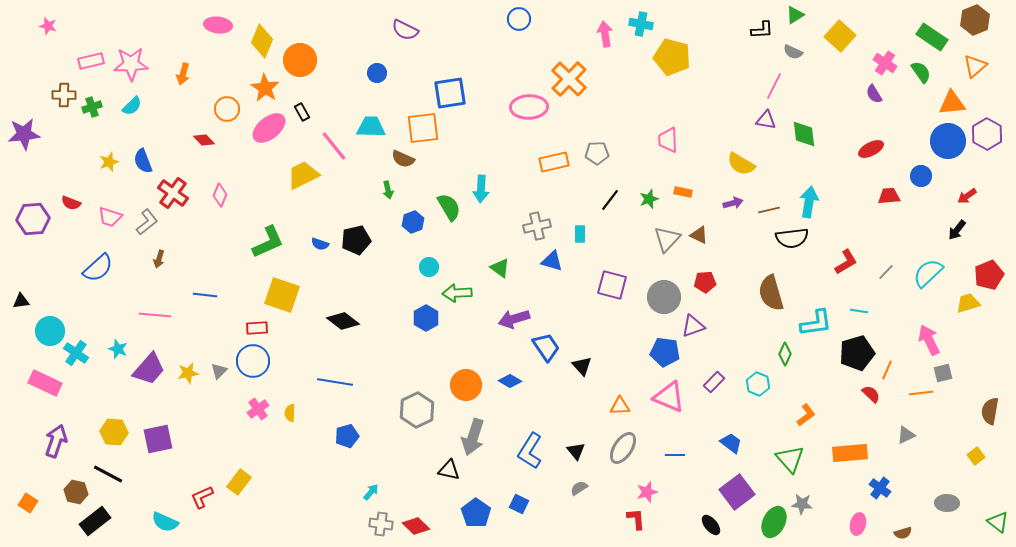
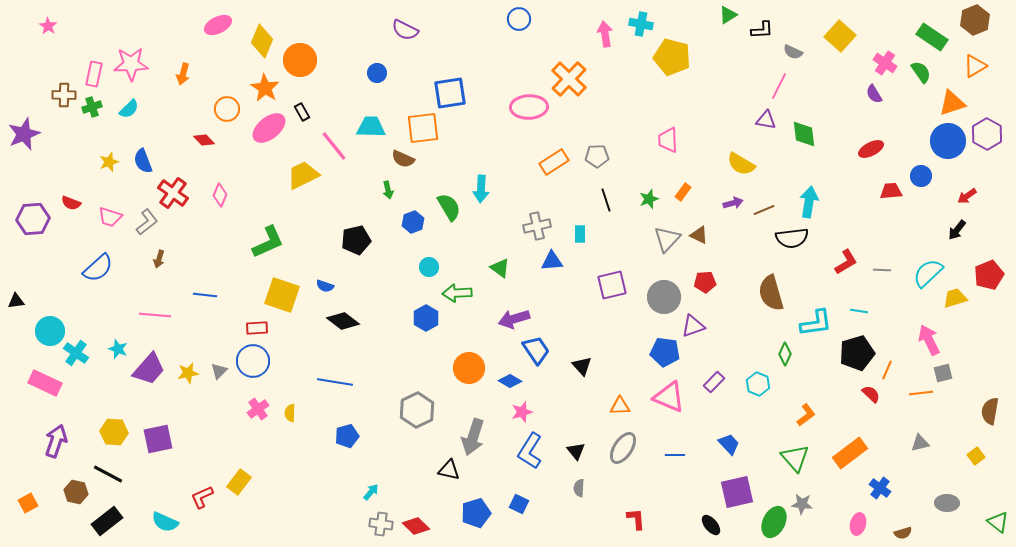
green triangle at (795, 15): moved 67 px left
pink ellipse at (218, 25): rotated 32 degrees counterclockwise
pink star at (48, 26): rotated 18 degrees clockwise
pink rectangle at (91, 61): moved 3 px right, 13 px down; rotated 65 degrees counterclockwise
orange triangle at (975, 66): rotated 10 degrees clockwise
pink line at (774, 86): moved 5 px right
orange triangle at (952, 103): rotated 12 degrees counterclockwise
cyan semicircle at (132, 106): moved 3 px left, 3 px down
purple star at (24, 134): rotated 16 degrees counterclockwise
gray pentagon at (597, 153): moved 3 px down
orange rectangle at (554, 162): rotated 20 degrees counterclockwise
orange rectangle at (683, 192): rotated 66 degrees counterclockwise
red trapezoid at (889, 196): moved 2 px right, 5 px up
black line at (610, 200): moved 4 px left; rotated 55 degrees counterclockwise
brown line at (769, 210): moved 5 px left; rotated 10 degrees counterclockwise
blue semicircle at (320, 244): moved 5 px right, 42 px down
blue triangle at (552, 261): rotated 20 degrees counterclockwise
gray line at (886, 272): moved 4 px left, 2 px up; rotated 48 degrees clockwise
purple square at (612, 285): rotated 28 degrees counterclockwise
black triangle at (21, 301): moved 5 px left
yellow trapezoid at (968, 303): moved 13 px left, 5 px up
blue trapezoid at (546, 347): moved 10 px left, 3 px down
orange circle at (466, 385): moved 3 px right, 17 px up
gray triangle at (906, 435): moved 14 px right, 8 px down; rotated 12 degrees clockwise
blue trapezoid at (731, 443): moved 2 px left, 1 px down; rotated 10 degrees clockwise
orange rectangle at (850, 453): rotated 32 degrees counterclockwise
green triangle at (790, 459): moved 5 px right, 1 px up
gray semicircle at (579, 488): rotated 54 degrees counterclockwise
pink star at (647, 492): moved 125 px left, 80 px up
purple square at (737, 492): rotated 24 degrees clockwise
orange square at (28, 503): rotated 30 degrees clockwise
blue pentagon at (476, 513): rotated 20 degrees clockwise
black rectangle at (95, 521): moved 12 px right
